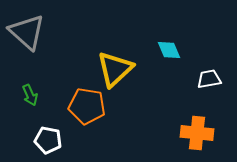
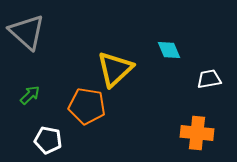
green arrow: rotated 110 degrees counterclockwise
